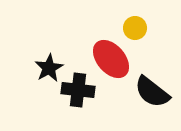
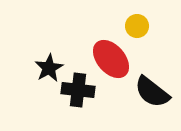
yellow circle: moved 2 px right, 2 px up
